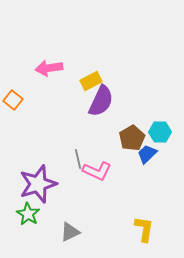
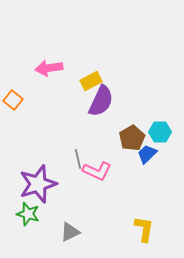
green star: rotated 15 degrees counterclockwise
